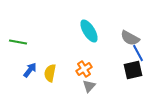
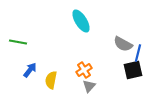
cyan ellipse: moved 8 px left, 10 px up
gray semicircle: moved 7 px left, 6 px down
blue line: rotated 42 degrees clockwise
orange cross: moved 1 px down
yellow semicircle: moved 1 px right, 7 px down
